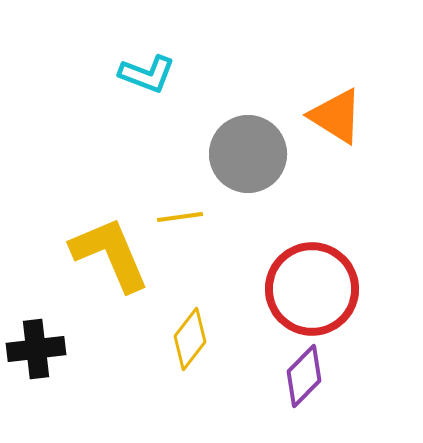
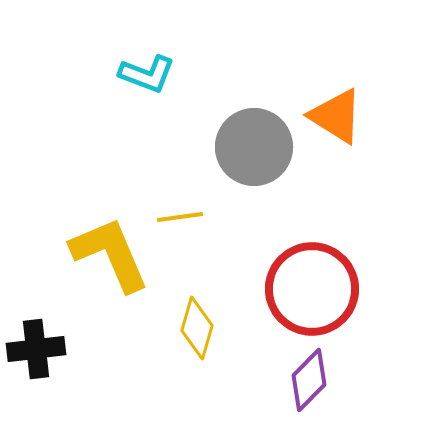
gray circle: moved 6 px right, 7 px up
yellow diamond: moved 7 px right, 11 px up; rotated 22 degrees counterclockwise
purple diamond: moved 5 px right, 4 px down
